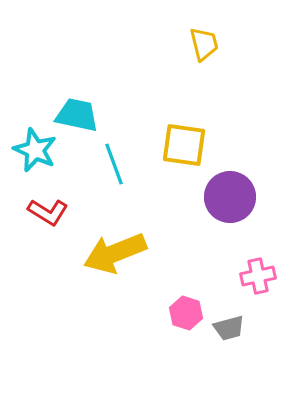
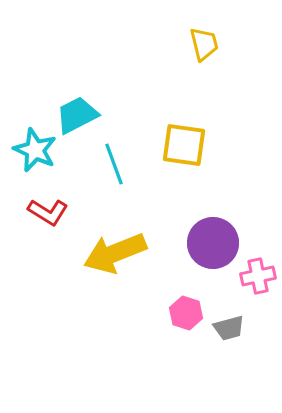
cyan trapezoid: rotated 39 degrees counterclockwise
purple circle: moved 17 px left, 46 px down
